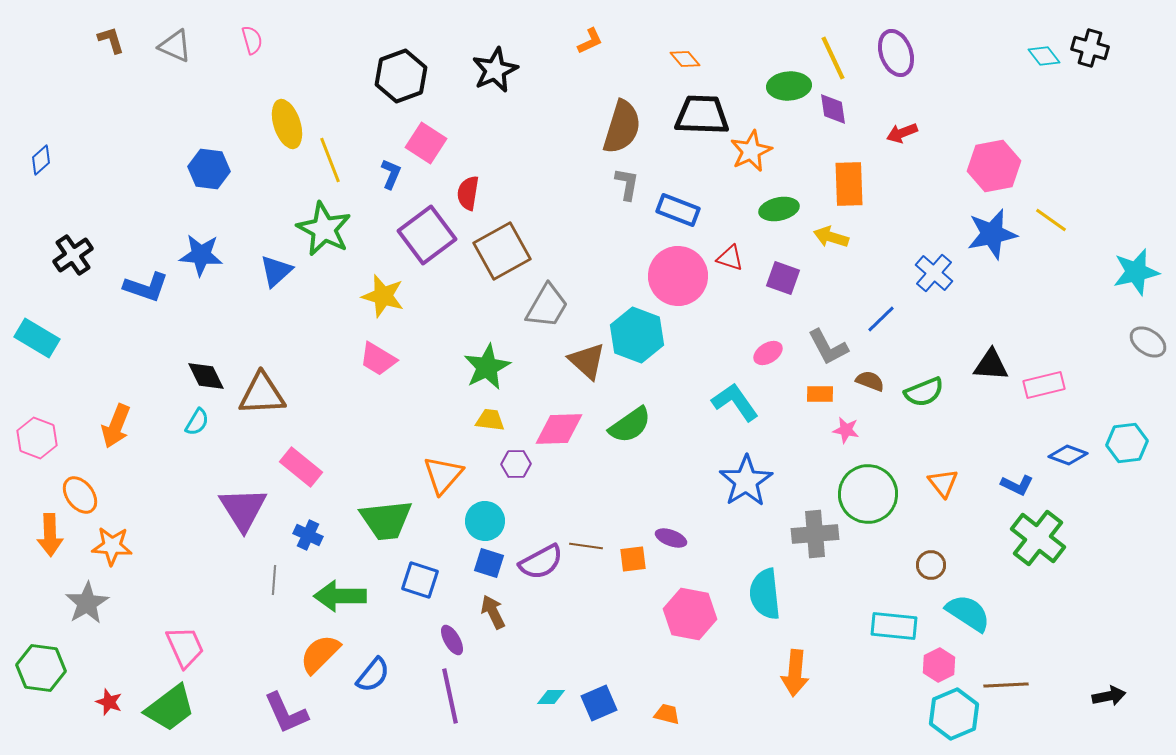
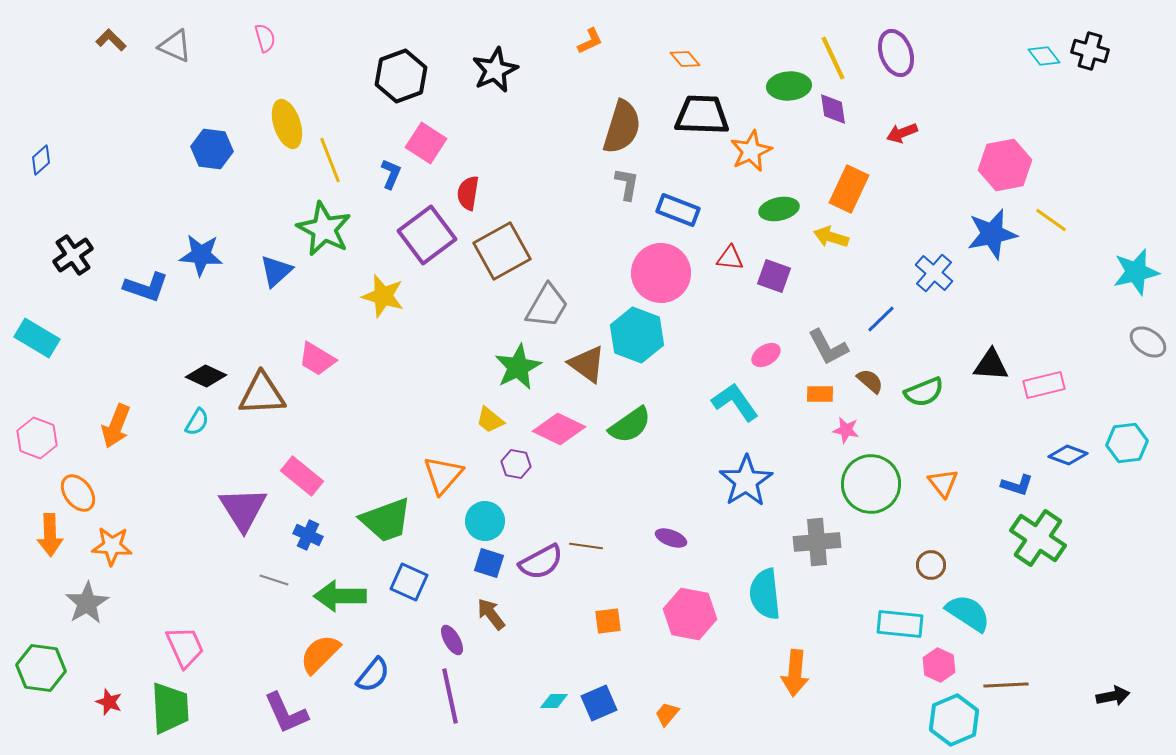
brown L-shape at (111, 40): rotated 28 degrees counterclockwise
pink semicircle at (252, 40): moved 13 px right, 2 px up
black cross at (1090, 48): moved 3 px down
pink hexagon at (994, 166): moved 11 px right, 1 px up
blue hexagon at (209, 169): moved 3 px right, 20 px up
orange rectangle at (849, 184): moved 5 px down; rotated 27 degrees clockwise
red triangle at (730, 258): rotated 12 degrees counterclockwise
pink circle at (678, 276): moved 17 px left, 3 px up
purple square at (783, 278): moved 9 px left, 2 px up
pink ellipse at (768, 353): moved 2 px left, 2 px down
pink trapezoid at (378, 359): moved 61 px left
brown triangle at (587, 361): moved 3 px down; rotated 6 degrees counterclockwise
green star at (487, 367): moved 31 px right
black diamond at (206, 376): rotated 39 degrees counterclockwise
brown semicircle at (870, 381): rotated 20 degrees clockwise
yellow trapezoid at (490, 420): rotated 148 degrees counterclockwise
pink diamond at (559, 429): rotated 27 degrees clockwise
purple hexagon at (516, 464): rotated 12 degrees clockwise
pink rectangle at (301, 467): moved 1 px right, 9 px down
blue L-shape at (1017, 485): rotated 8 degrees counterclockwise
green circle at (868, 494): moved 3 px right, 10 px up
orange ellipse at (80, 495): moved 2 px left, 2 px up
green trapezoid at (386, 520): rotated 14 degrees counterclockwise
gray cross at (815, 534): moved 2 px right, 8 px down
green cross at (1038, 538): rotated 4 degrees counterclockwise
orange square at (633, 559): moved 25 px left, 62 px down
gray line at (274, 580): rotated 76 degrees counterclockwise
blue square at (420, 580): moved 11 px left, 2 px down; rotated 6 degrees clockwise
brown arrow at (493, 612): moved 2 px left, 2 px down; rotated 12 degrees counterclockwise
cyan rectangle at (894, 626): moved 6 px right, 2 px up
pink hexagon at (939, 665): rotated 8 degrees counterclockwise
black arrow at (1109, 696): moved 4 px right
cyan diamond at (551, 697): moved 3 px right, 4 px down
green trapezoid at (170, 708): rotated 56 degrees counterclockwise
orange trapezoid at (667, 714): rotated 64 degrees counterclockwise
cyan hexagon at (954, 714): moved 6 px down
